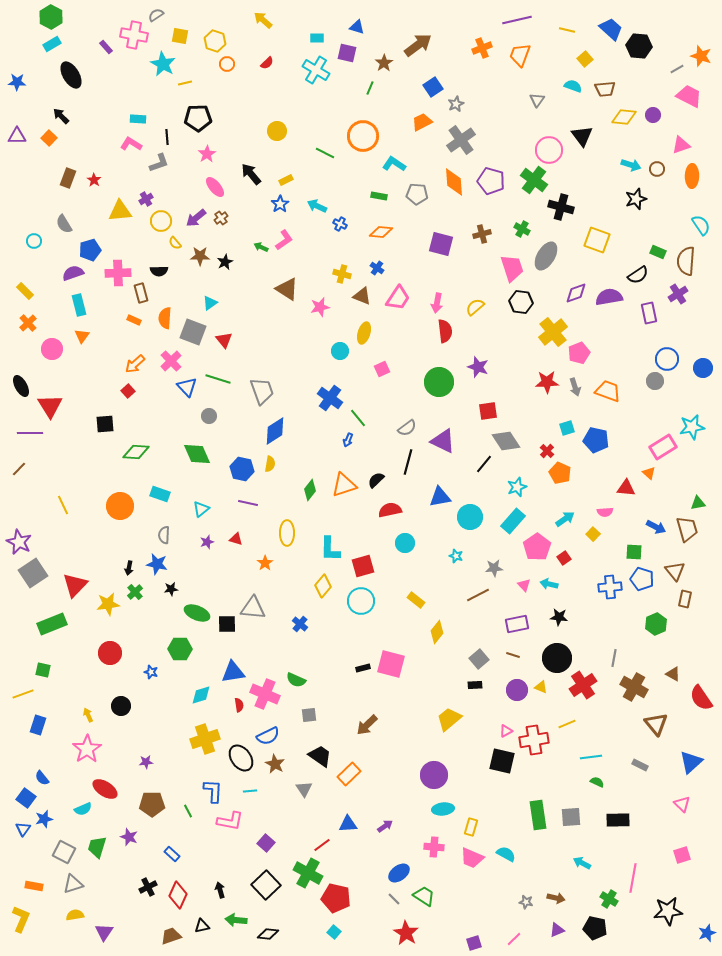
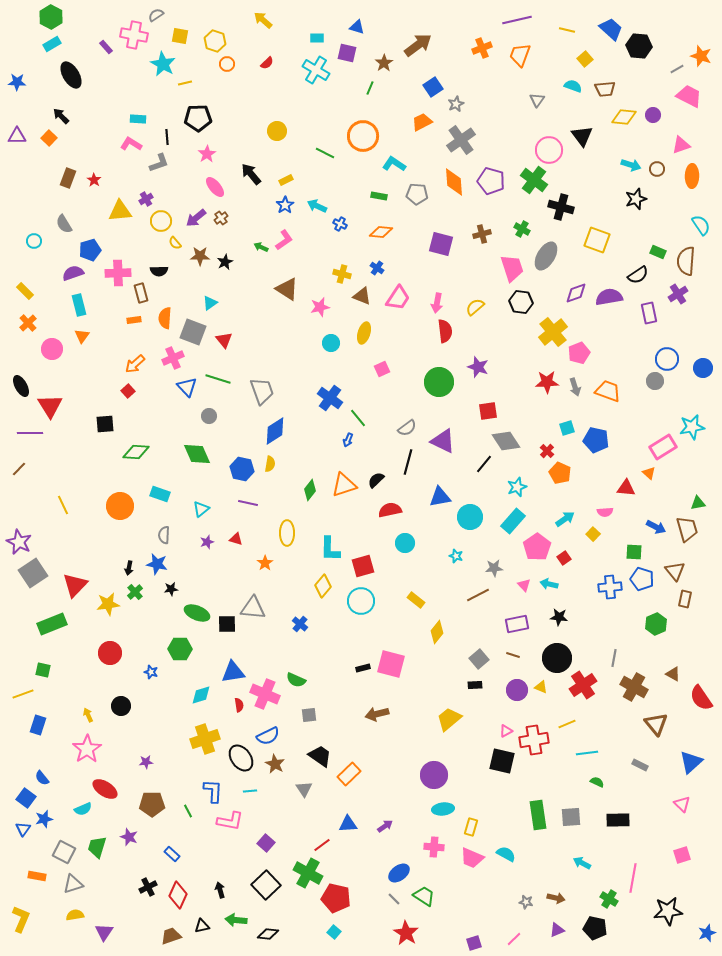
blue star at (280, 204): moved 5 px right, 1 px down
orange rectangle at (134, 320): rotated 32 degrees counterclockwise
cyan circle at (340, 351): moved 9 px left, 8 px up
pink cross at (171, 361): moved 2 px right, 3 px up; rotated 20 degrees clockwise
brown arrow at (367, 725): moved 10 px right, 11 px up; rotated 30 degrees clockwise
cyan line at (591, 757): moved 4 px left, 4 px up
orange rectangle at (34, 886): moved 3 px right, 10 px up
